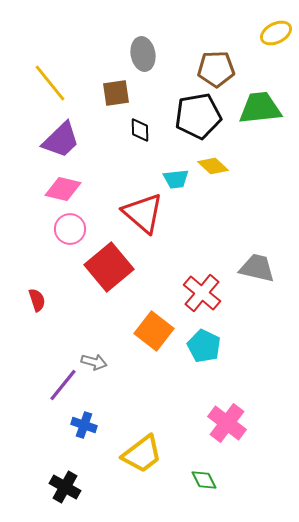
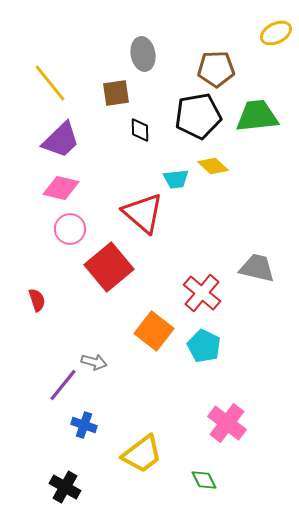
green trapezoid: moved 3 px left, 8 px down
pink diamond: moved 2 px left, 1 px up
